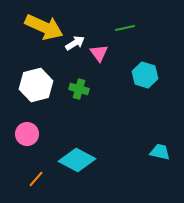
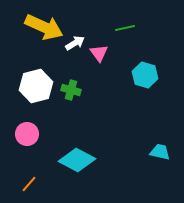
white hexagon: moved 1 px down
green cross: moved 8 px left, 1 px down
orange line: moved 7 px left, 5 px down
